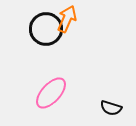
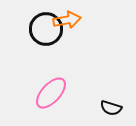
orange arrow: moved 1 px down; rotated 56 degrees clockwise
